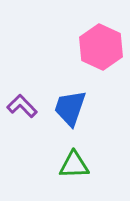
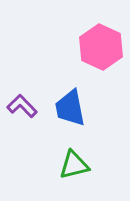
blue trapezoid: rotated 30 degrees counterclockwise
green triangle: rotated 12 degrees counterclockwise
